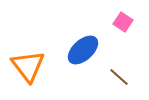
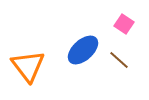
pink square: moved 1 px right, 2 px down
brown line: moved 17 px up
